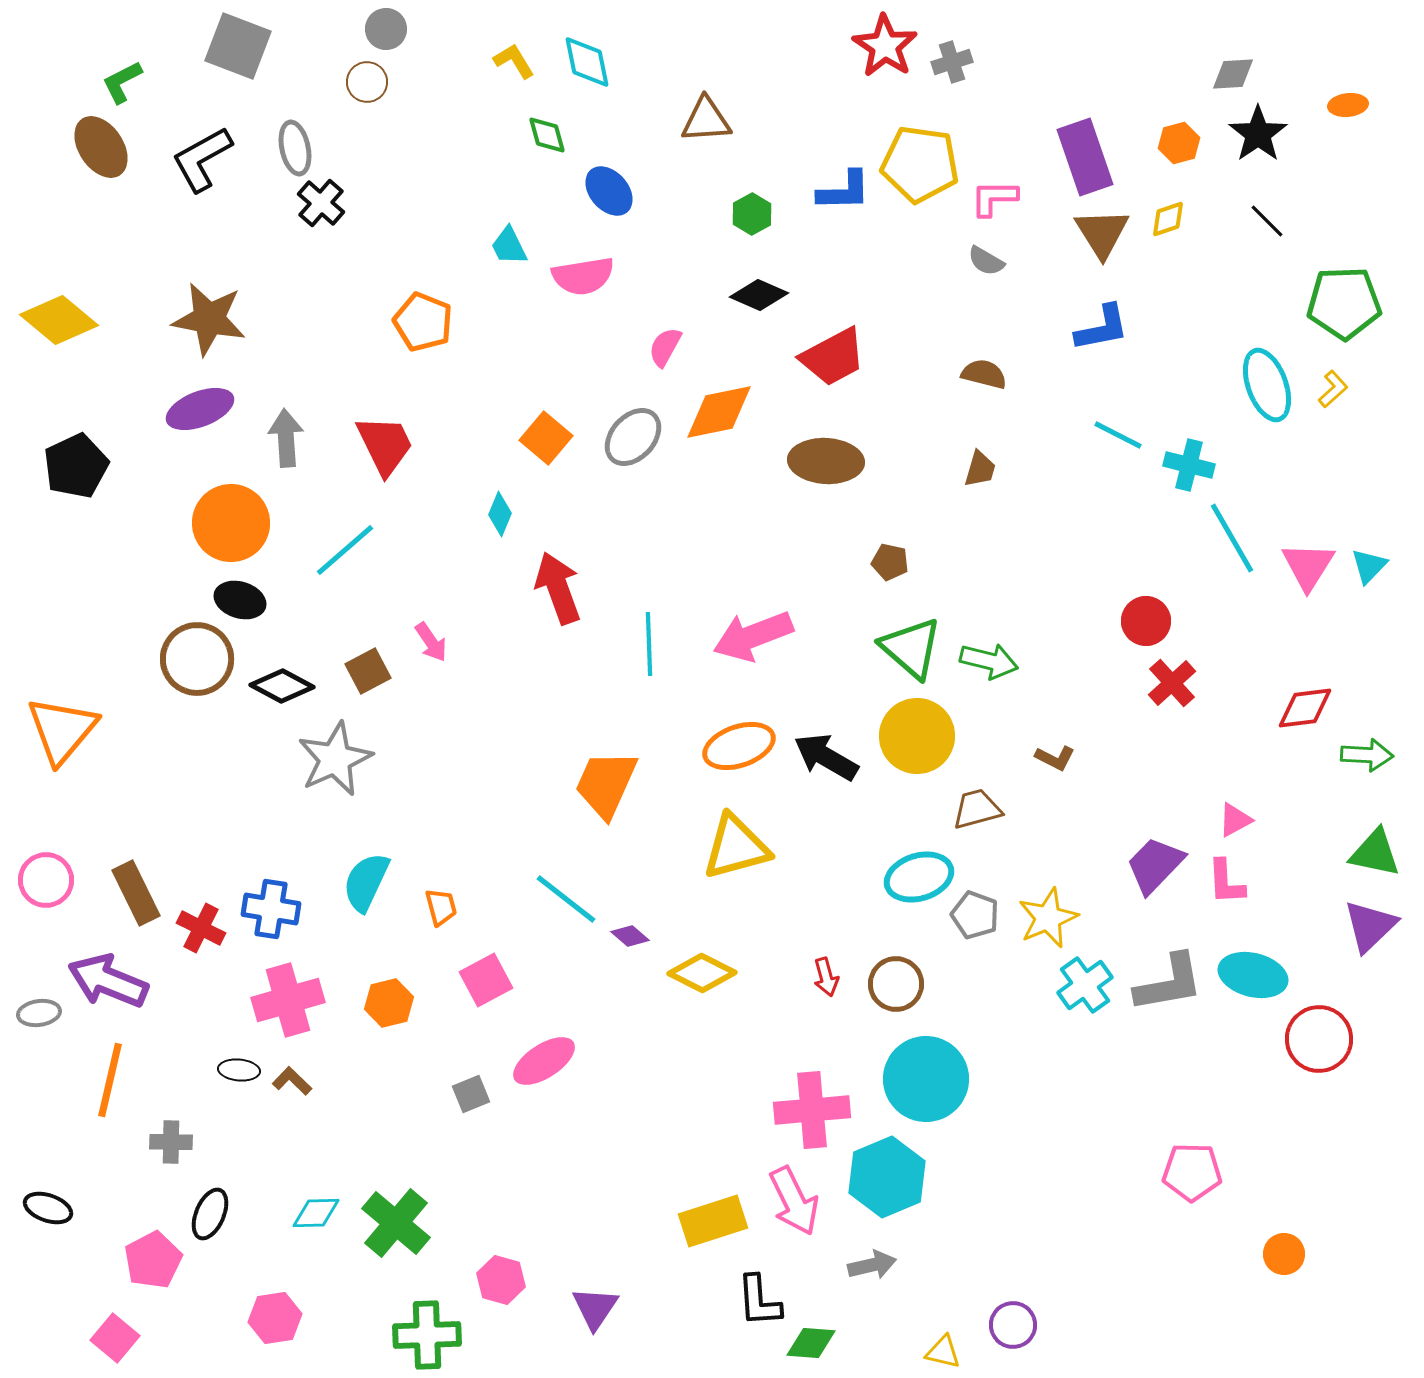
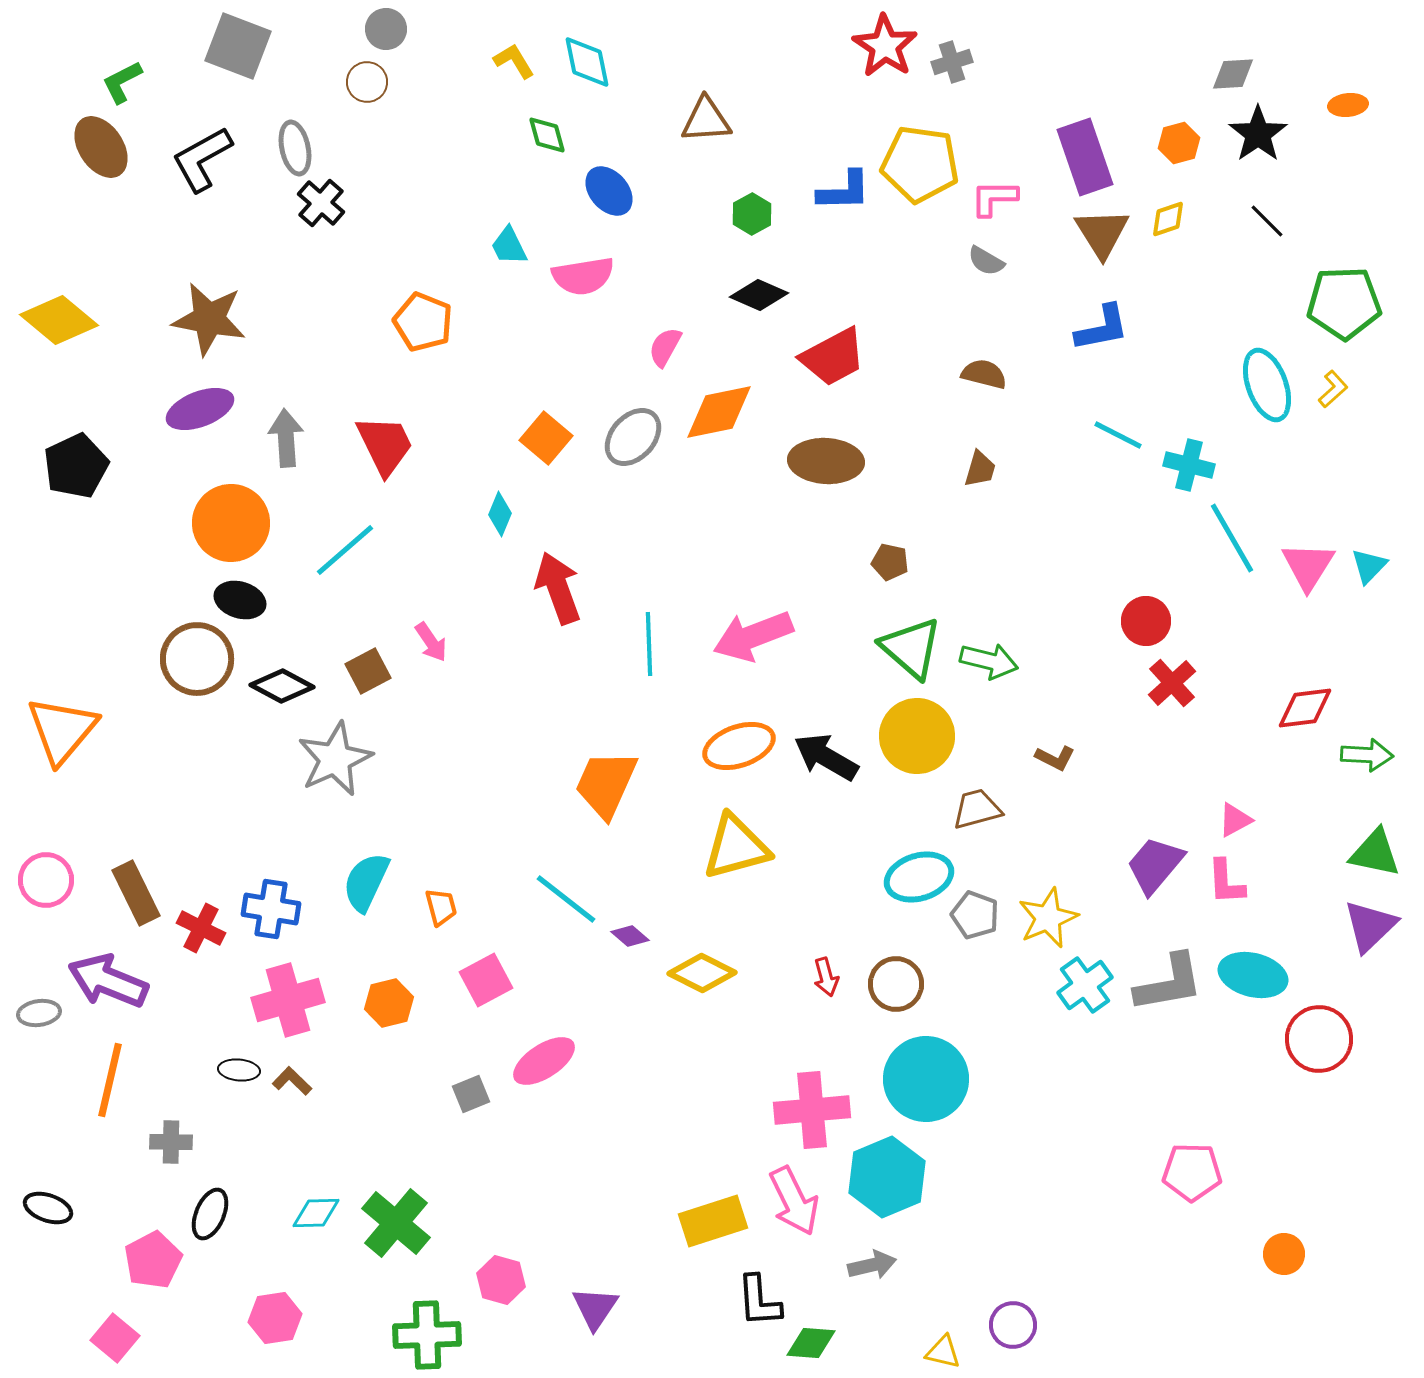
purple trapezoid at (1155, 865): rotated 4 degrees counterclockwise
